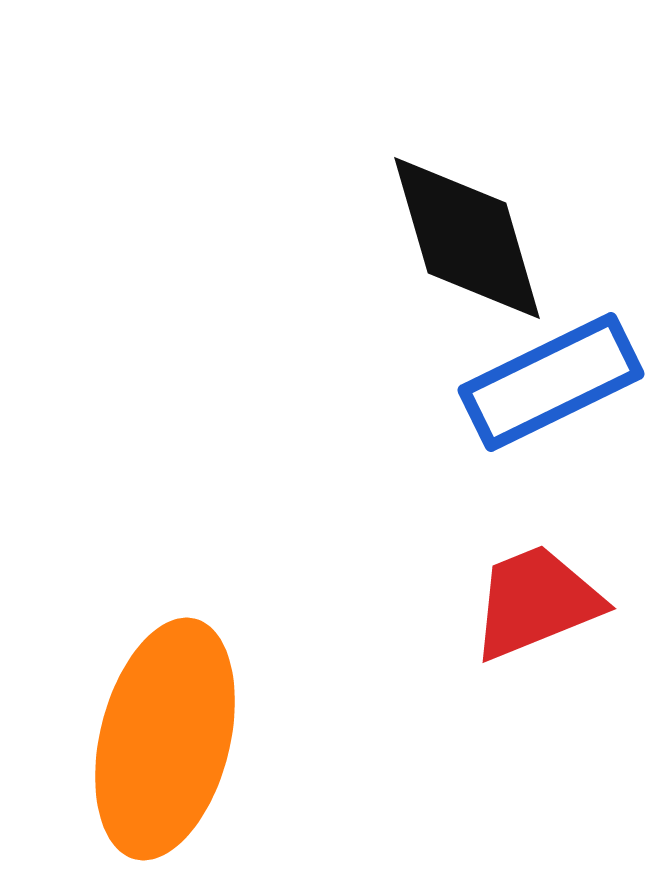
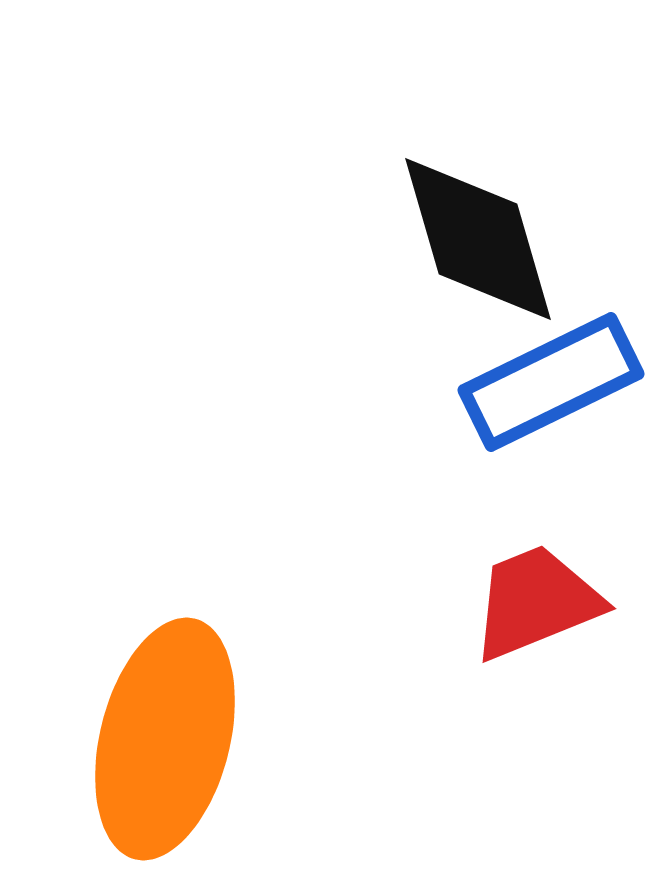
black diamond: moved 11 px right, 1 px down
